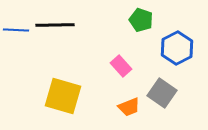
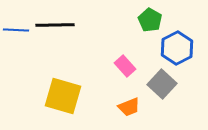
green pentagon: moved 9 px right; rotated 10 degrees clockwise
pink rectangle: moved 4 px right
gray square: moved 9 px up; rotated 8 degrees clockwise
